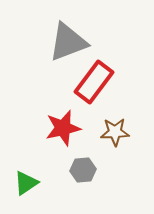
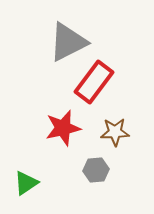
gray triangle: rotated 6 degrees counterclockwise
gray hexagon: moved 13 px right
